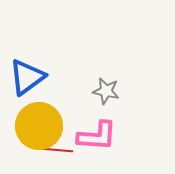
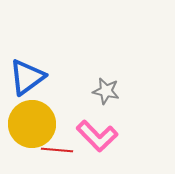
yellow circle: moved 7 px left, 2 px up
pink L-shape: rotated 42 degrees clockwise
